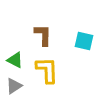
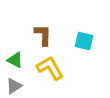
yellow L-shape: moved 3 px right, 2 px up; rotated 28 degrees counterclockwise
